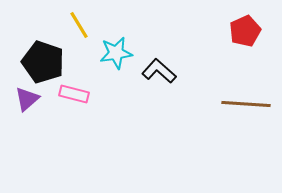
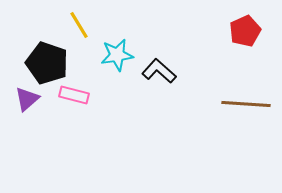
cyan star: moved 1 px right, 2 px down
black pentagon: moved 4 px right, 1 px down
pink rectangle: moved 1 px down
